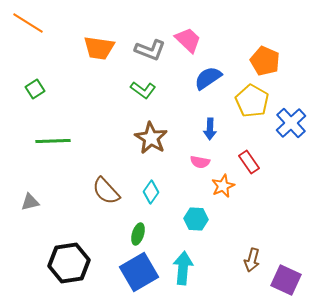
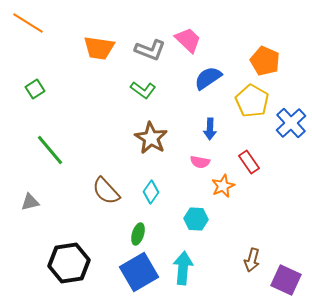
green line: moved 3 px left, 9 px down; rotated 52 degrees clockwise
